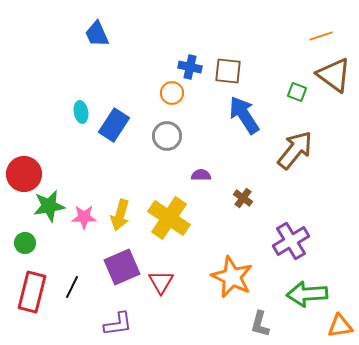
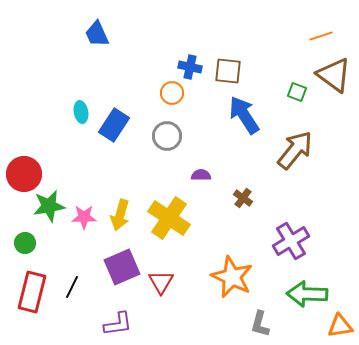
green arrow: rotated 6 degrees clockwise
